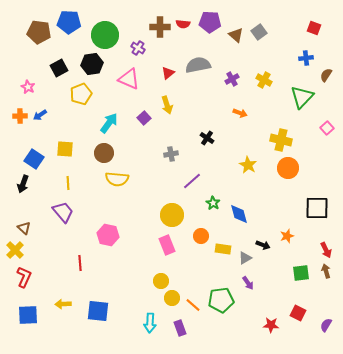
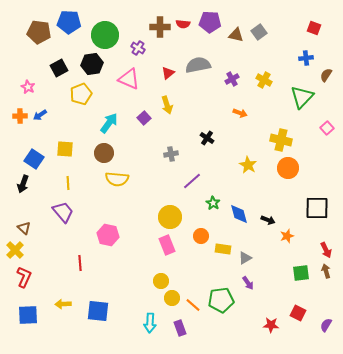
brown triangle at (236, 35): rotated 28 degrees counterclockwise
yellow circle at (172, 215): moved 2 px left, 2 px down
black arrow at (263, 245): moved 5 px right, 25 px up
